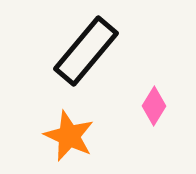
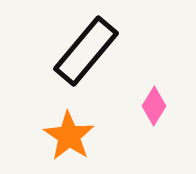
orange star: rotated 9 degrees clockwise
